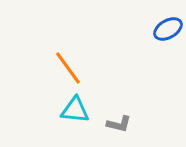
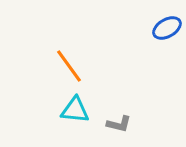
blue ellipse: moved 1 px left, 1 px up
orange line: moved 1 px right, 2 px up
